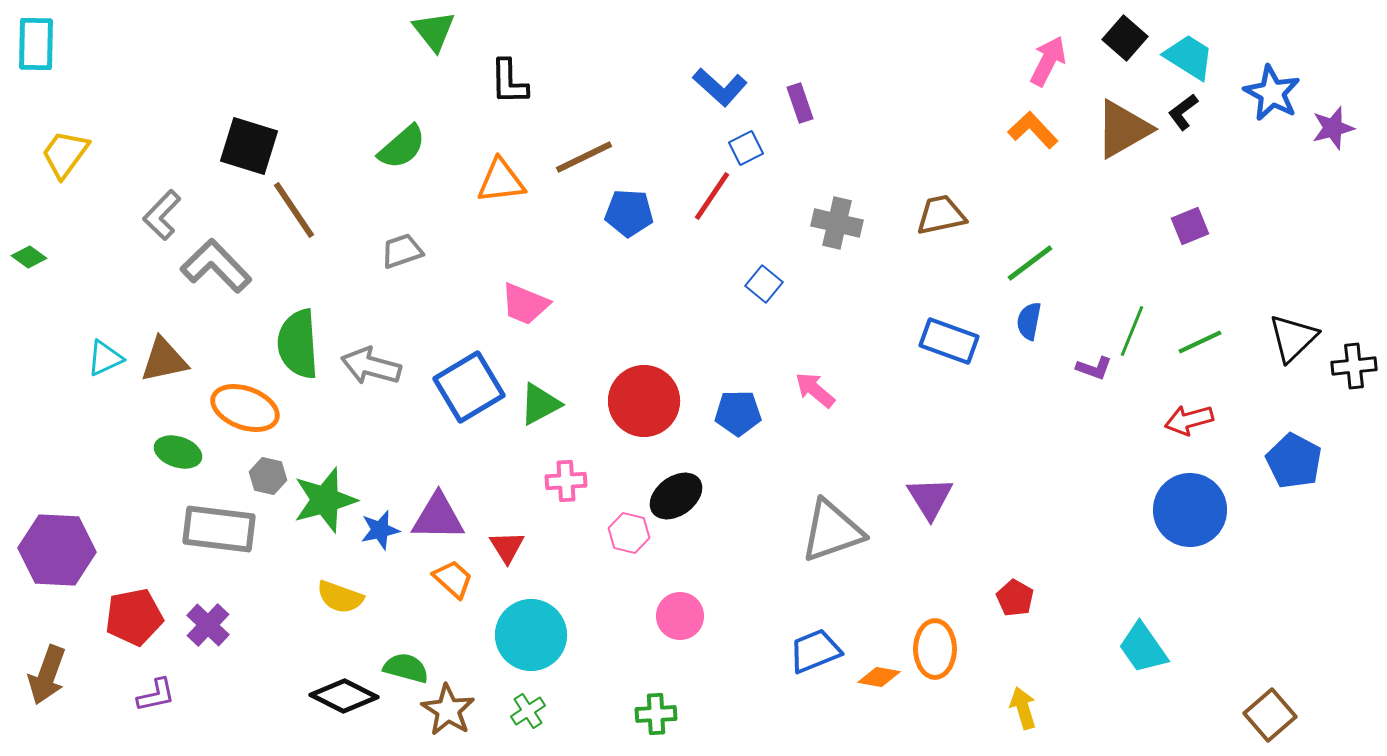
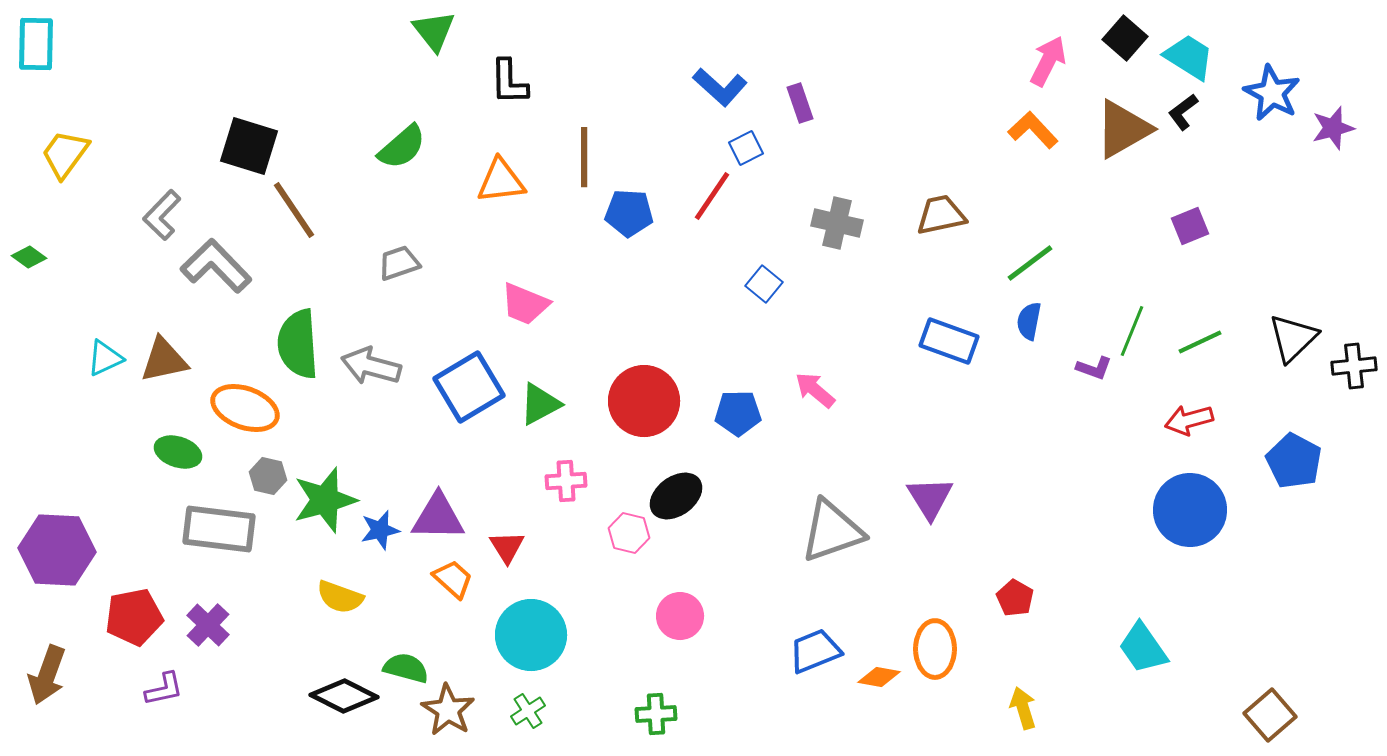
brown line at (584, 157): rotated 64 degrees counterclockwise
gray trapezoid at (402, 251): moved 3 px left, 12 px down
purple L-shape at (156, 695): moved 8 px right, 6 px up
